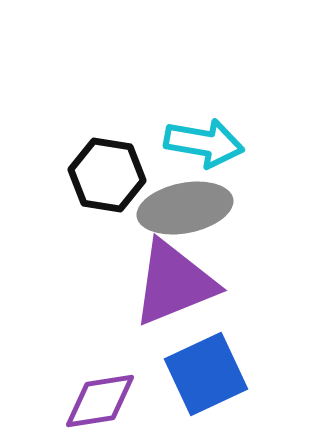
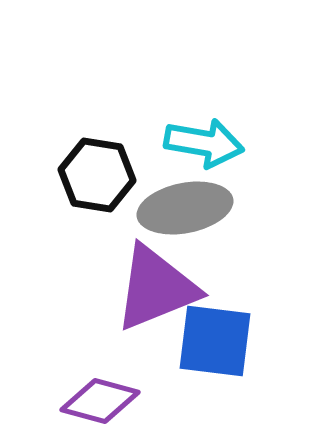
black hexagon: moved 10 px left
purple triangle: moved 18 px left, 5 px down
blue square: moved 9 px right, 33 px up; rotated 32 degrees clockwise
purple diamond: rotated 24 degrees clockwise
